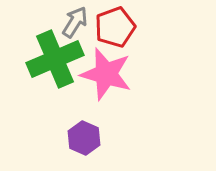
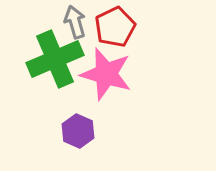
gray arrow: rotated 48 degrees counterclockwise
red pentagon: rotated 6 degrees counterclockwise
purple hexagon: moved 6 px left, 7 px up
